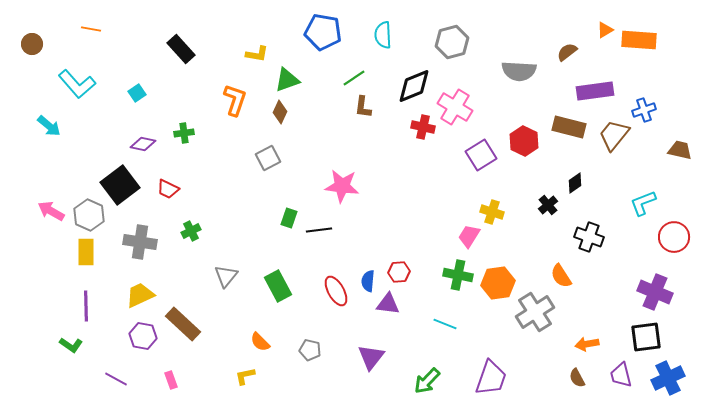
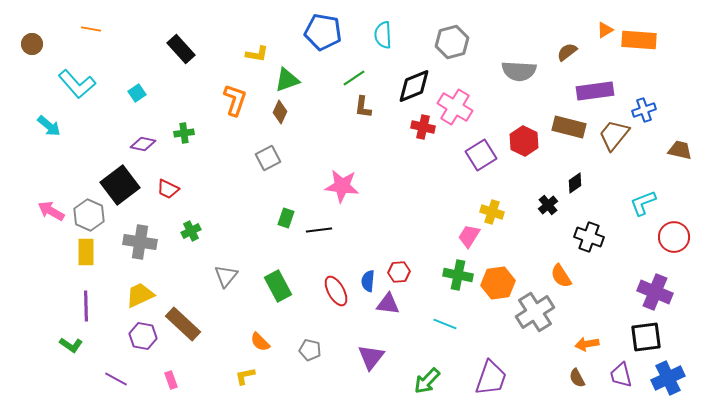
green rectangle at (289, 218): moved 3 px left
